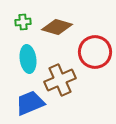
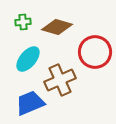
cyan ellipse: rotated 48 degrees clockwise
